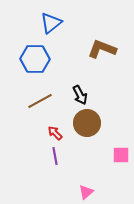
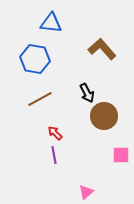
blue triangle: rotated 45 degrees clockwise
brown L-shape: rotated 28 degrees clockwise
blue hexagon: rotated 8 degrees clockwise
black arrow: moved 7 px right, 2 px up
brown line: moved 2 px up
brown circle: moved 17 px right, 7 px up
purple line: moved 1 px left, 1 px up
